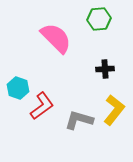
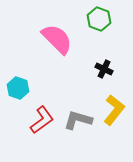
green hexagon: rotated 25 degrees clockwise
pink semicircle: moved 1 px right, 1 px down
black cross: moved 1 px left; rotated 30 degrees clockwise
red L-shape: moved 14 px down
gray L-shape: moved 1 px left
